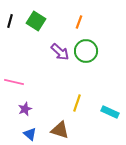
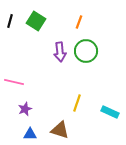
purple arrow: rotated 42 degrees clockwise
blue triangle: rotated 40 degrees counterclockwise
